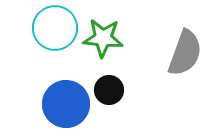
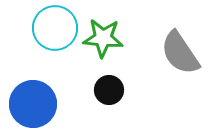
gray semicircle: moved 5 px left; rotated 126 degrees clockwise
blue circle: moved 33 px left
